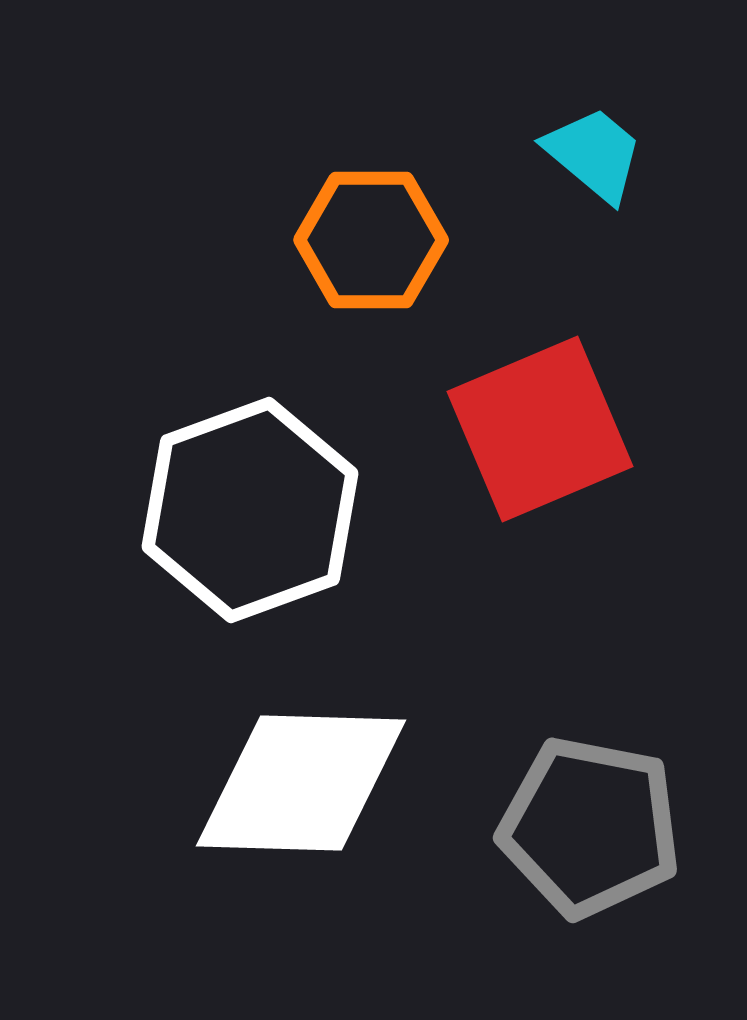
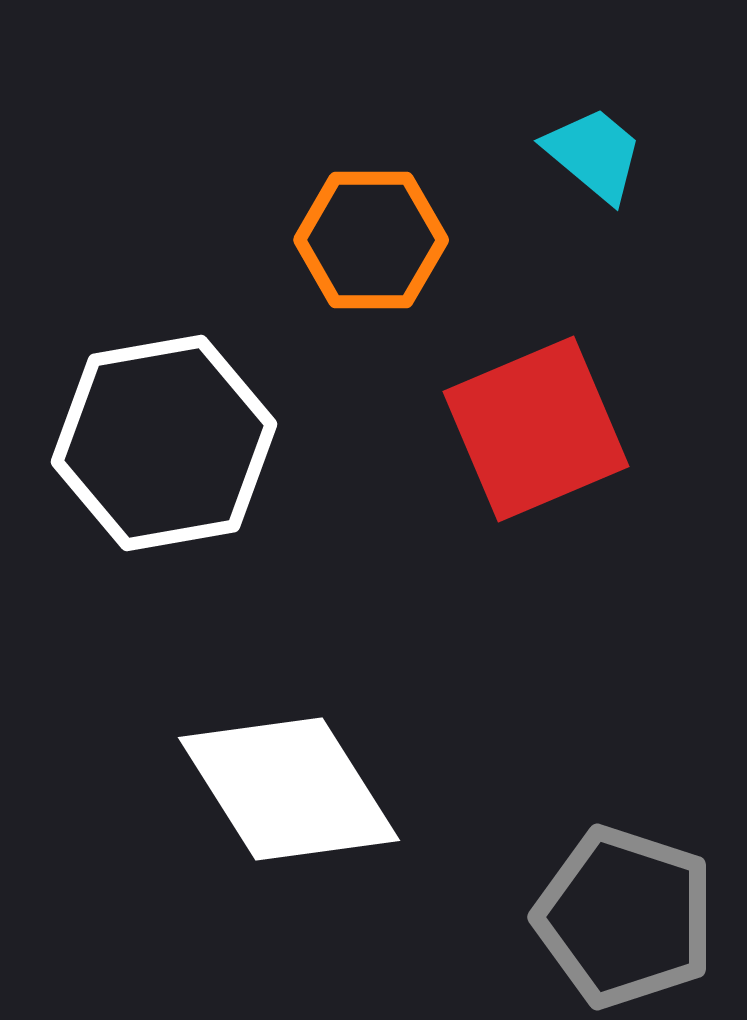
red square: moved 4 px left
white hexagon: moved 86 px left, 67 px up; rotated 10 degrees clockwise
white diamond: moved 12 px left, 6 px down; rotated 56 degrees clockwise
gray pentagon: moved 35 px right, 90 px down; rotated 7 degrees clockwise
